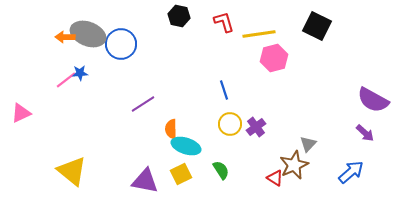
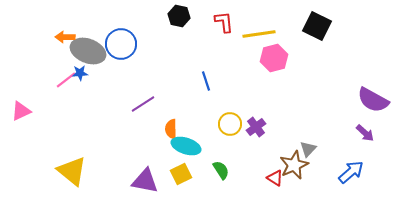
red L-shape: rotated 10 degrees clockwise
gray ellipse: moved 17 px down
blue line: moved 18 px left, 9 px up
pink triangle: moved 2 px up
gray triangle: moved 5 px down
